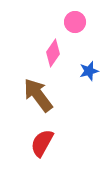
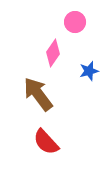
brown arrow: moved 1 px up
red semicircle: moved 4 px right, 1 px up; rotated 72 degrees counterclockwise
